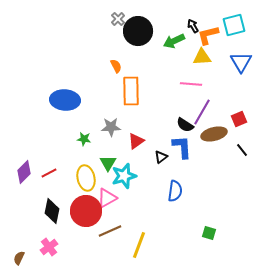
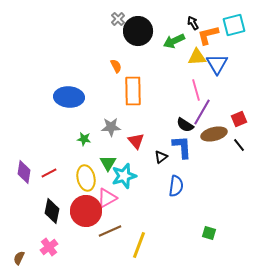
black arrow: moved 3 px up
yellow triangle: moved 5 px left
blue triangle: moved 24 px left, 2 px down
pink line: moved 5 px right, 6 px down; rotated 70 degrees clockwise
orange rectangle: moved 2 px right
blue ellipse: moved 4 px right, 3 px up
red triangle: rotated 36 degrees counterclockwise
black line: moved 3 px left, 5 px up
purple diamond: rotated 35 degrees counterclockwise
blue semicircle: moved 1 px right, 5 px up
